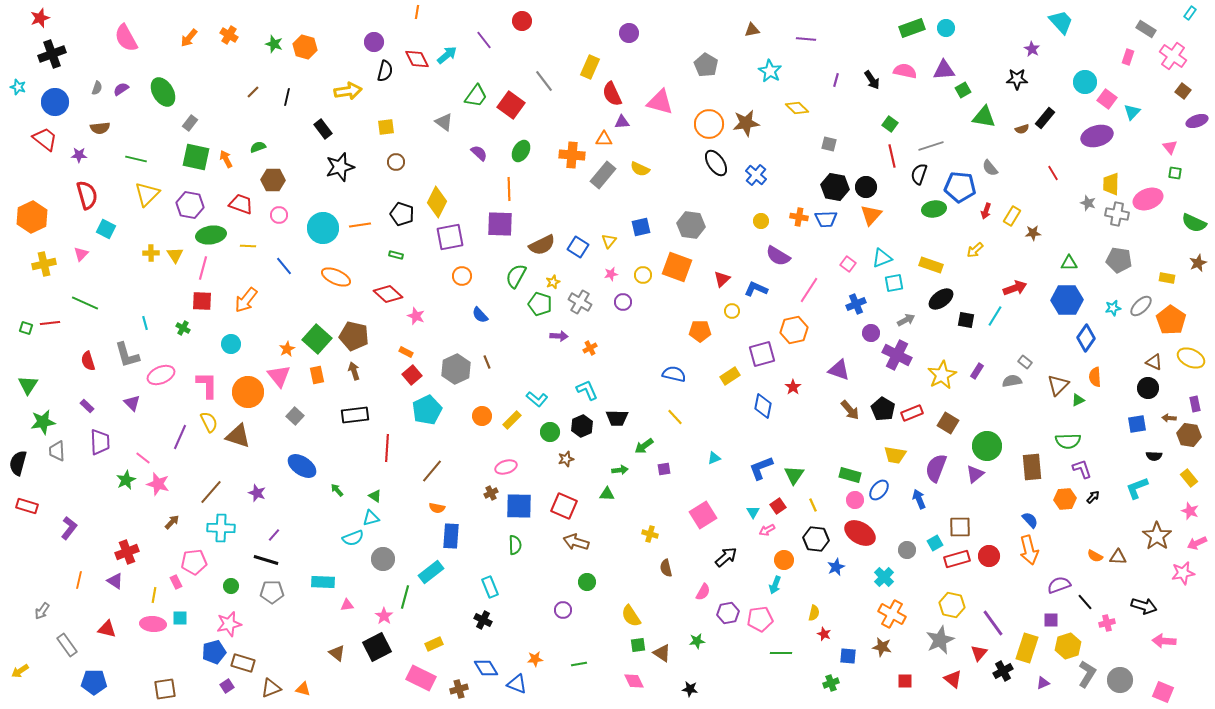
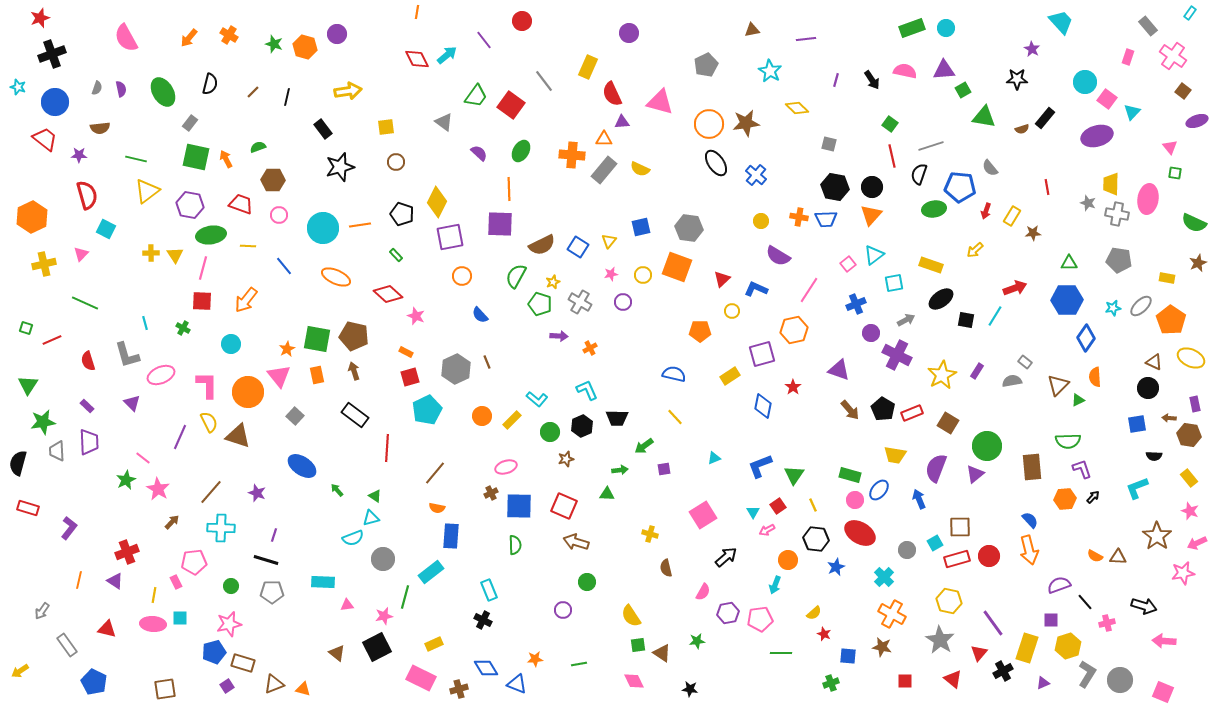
gray rectangle at (1146, 29): moved 2 px right, 3 px up; rotated 18 degrees clockwise
purple line at (806, 39): rotated 12 degrees counterclockwise
purple circle at (374, 42): moved 37 px left, 8 px up
gray pentagon at (706, 65): rotated 15 degrees clockwise
yellow rectangle at (590, 67): moved 2 px left
black semicircle at (385, 71): moved 175 px left, 13 px down
purple semicircle at (121, 89): rotated 112 degrees clockwise
red line at (1053, 173): moved 6 px left, 14 px down; rotated 21 degrees clockwise
gray rectangle at (603, 175): moved 1 px right, 5 px up
black circle at (866, 187): moved 6 px right
yellow triangle at (147, 194): moved 3 px up; rotated 8 degrees clockwise
pink ellipse at (1148, 199): rotated 60 degrees counterclockwise
gray hexagon at (691, 225): moved 2 px left, 3 px down
green rectangle at (396, 255): rotated 32 degrees clockwise
cyan triangle at (882, 258): moved 8 px left, 3 px up; rotated 15 degrees counterclockwise
pink square at (848, 264): rotated 14 degrees clockwise
red line at (50, 323): moved 2 px right, 17 px down; rotated 18 degrees counterclockwise
green square at (317, 339): rotated 32 degrees counterclockwise
red square at (412, 375): moved 2 px left, 2 px down; rotated 24 degrees clockwise
black rectangle at (355, 415): rotated 44 degrees clockwise
purple trapezoid at (100, 442): moved 11 px left
blue L-shape at (761, 468): moved 1 px left, 2 px up
brown line at (432, 471): moved 3 px right, 2 px down
pink star at (158, 484): moved 5 px down; rotated 15 degrees clockwise
red rectangle at (27, 506): moved 1 px right, 2 px down
purple line at (274, 535): rotated 24 degrees counterclockwise
orange circle at (784, 560): moved 4 px right
cyan rectangle at (490, 587): moved 1 px left, 3 px down
yellow hexagon at (952, 605): moved 3 px left, 4 px up
yellow semicircle at (814, 613): rotated 35 degrees clockwise
pink star at (384, 616): rotated 24 degrees clockwise
gray star at (940, 640): rotated 16 degrees counterclockwise
blue pentagon at (94, 682): rotated 25 degrees clockwise
brown triangle at (271, 688): moved 3 px right, 4 px up
